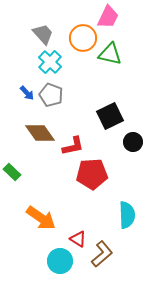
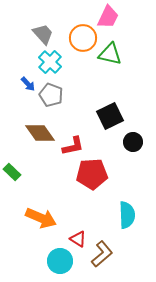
blue arrow: moved 1 px right, 9 px up
orange arrow: rotated 12 degrees counterclockwise
